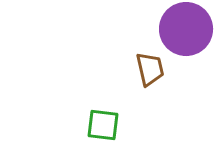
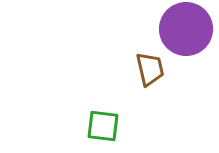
green square: moved 1 px down
